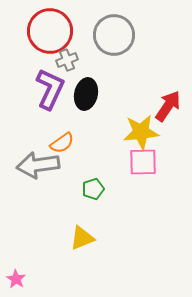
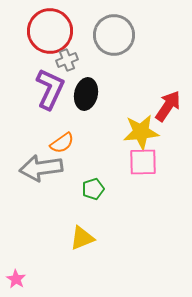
gray arrow: moved 3 px right, 3 px down
